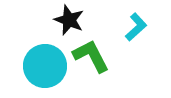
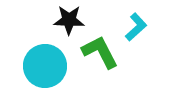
black star: rotated 20 degrees counterclockwise
green L-shape: moved 9 px right, 4 px up
